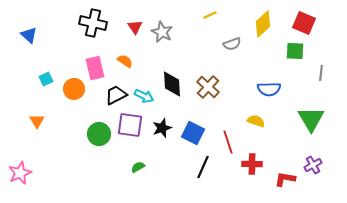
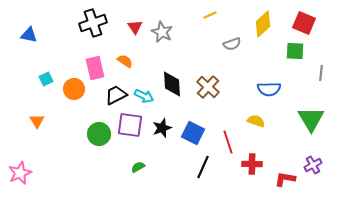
black cross: rotated 32 degrees counterclockwise
blue triangle: rotated 30 degrees counterclockwise
